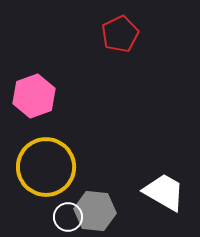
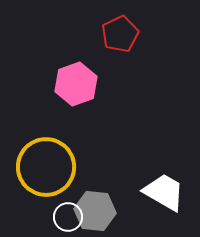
pink hexagon: moved 42 px right, 12 px up
